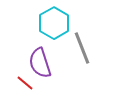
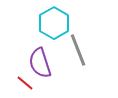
gray line: moved 4 px left, 2 px down
